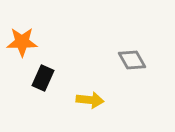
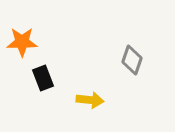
gray diamond: rotated 48 degrees clockwise
black rectangle: rotated 45 degrees counterclockwise
